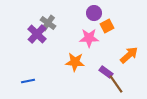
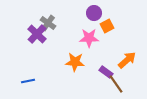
orange arrow: moved 2 px left, 5 px down
